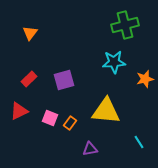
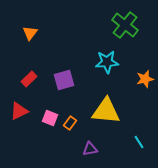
green cross: rotated 36 degrees counterclockwise
cyan star: moved 7 px left
